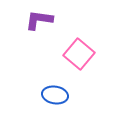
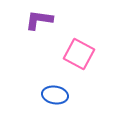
pink square: rotated 12 degrees counterclockwise
